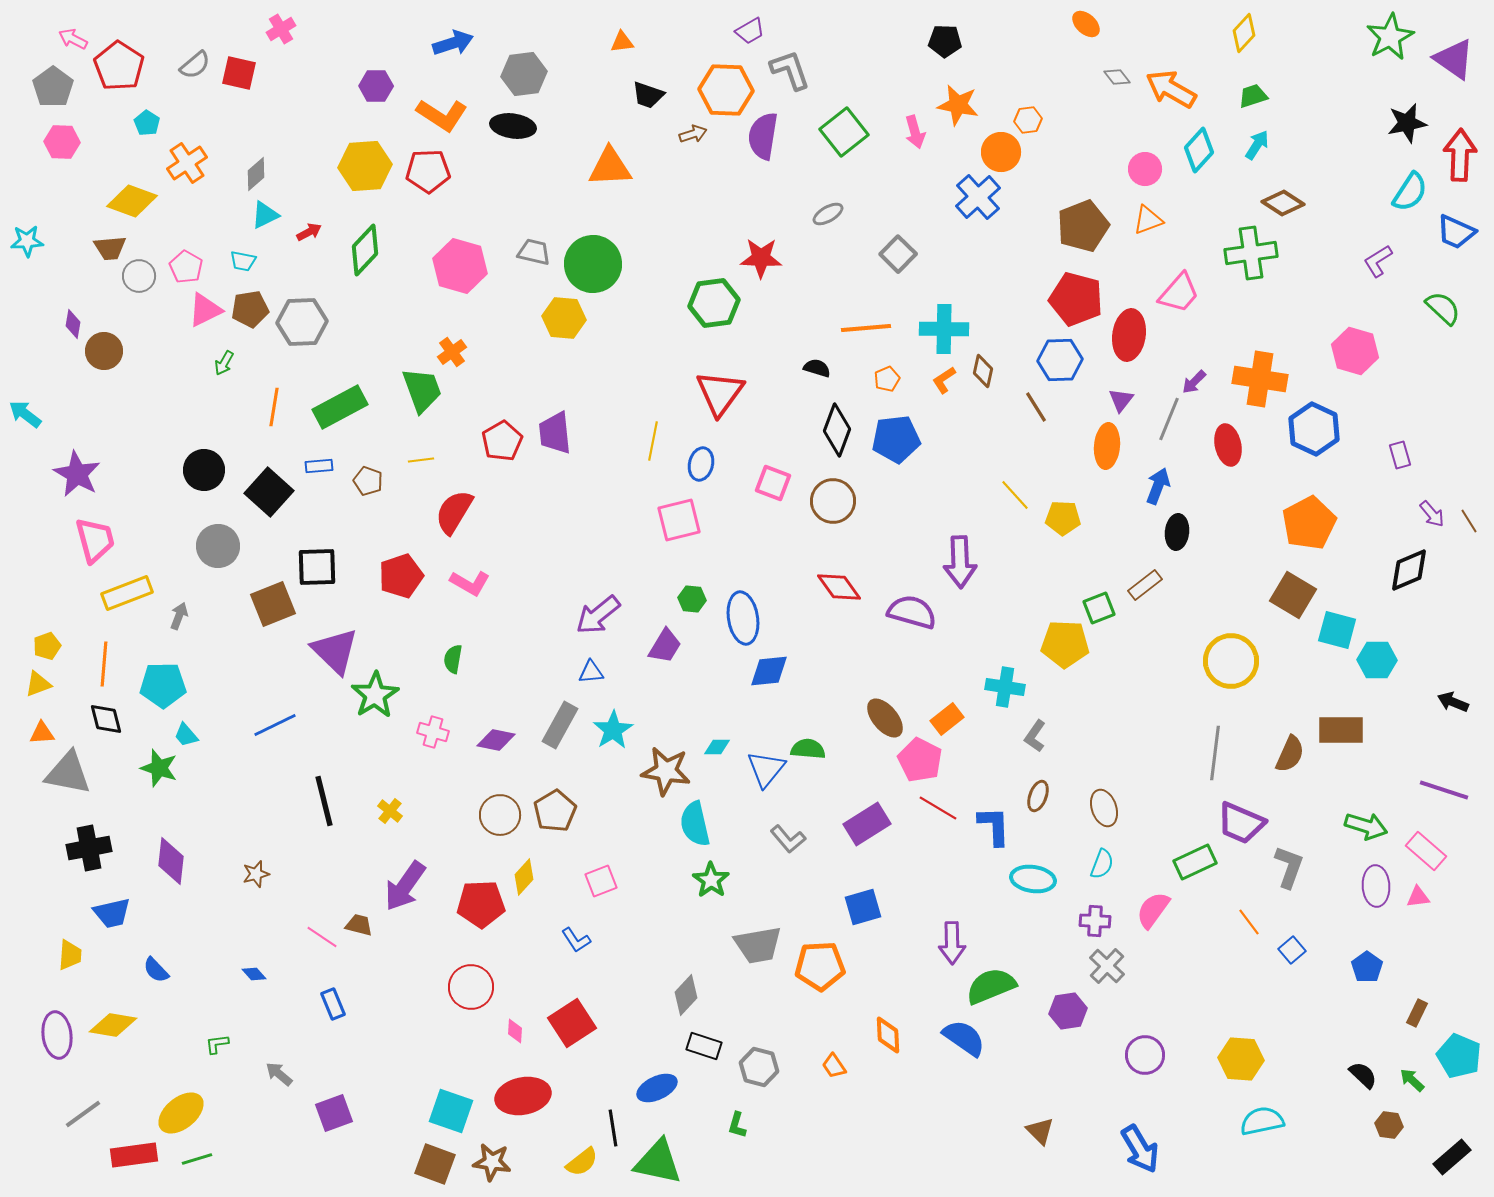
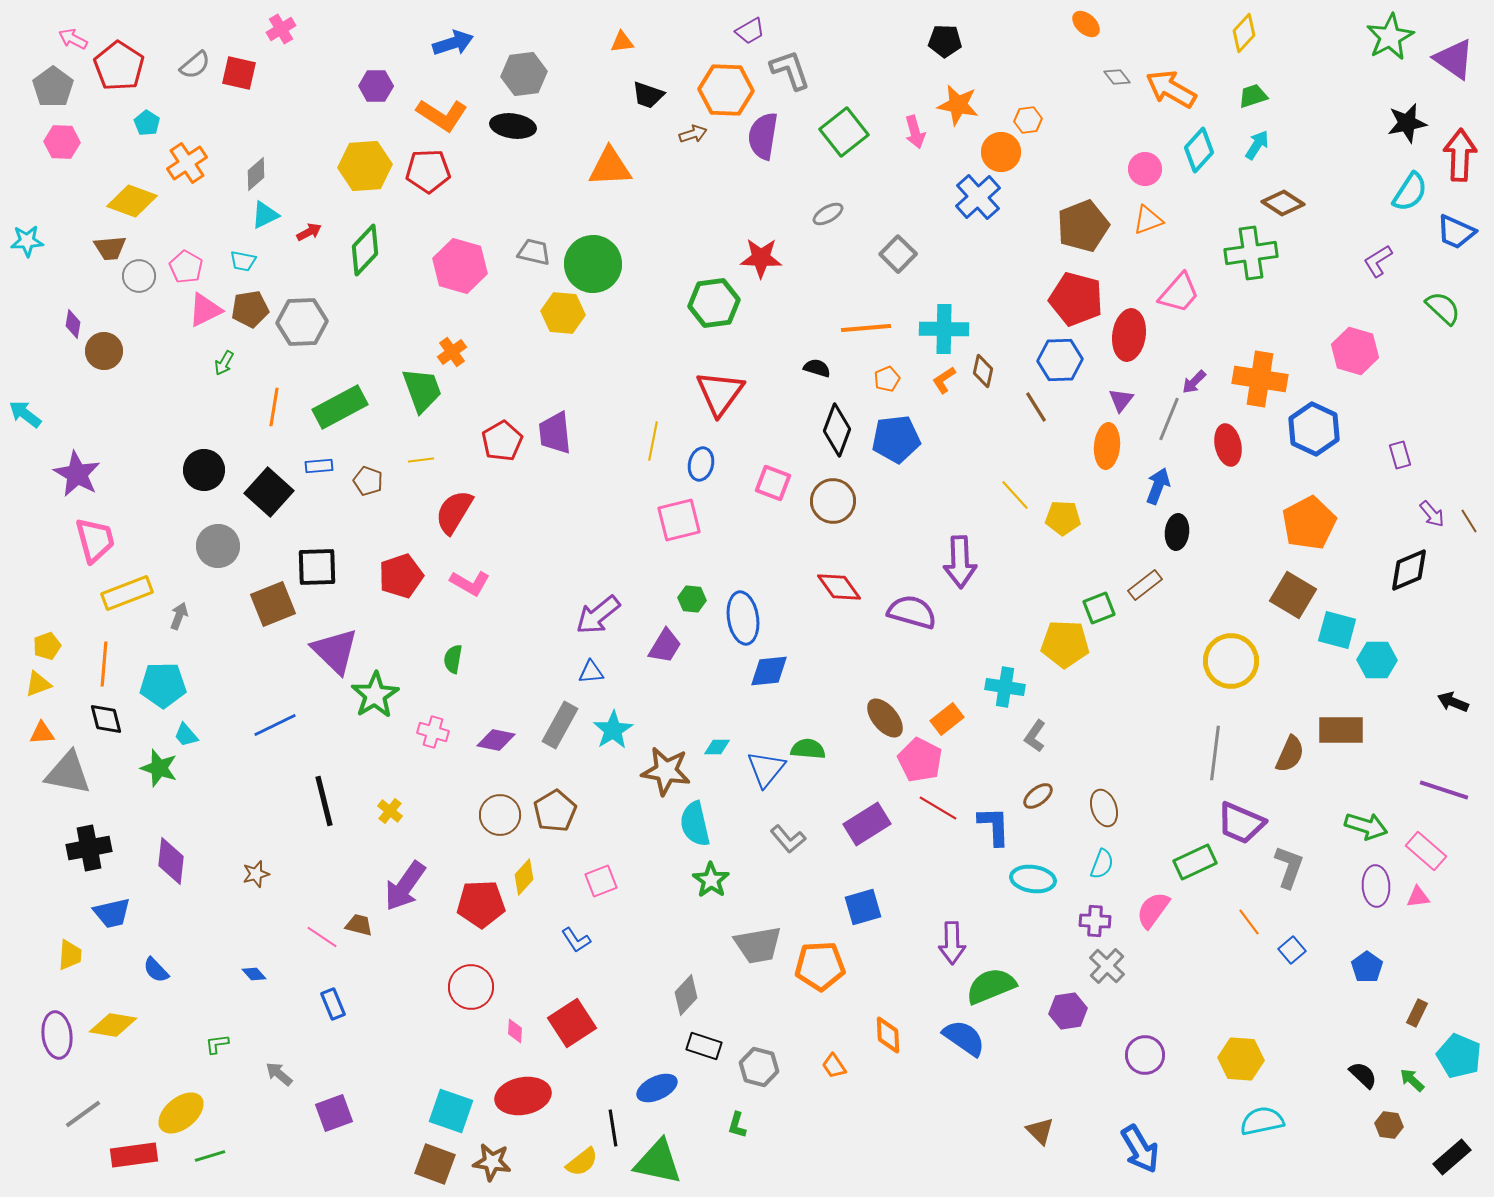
yellow hexagon at (564, 318): moved 1 px left, 5 px up
brown ellipse at (1038, 796): rotated 32 degrees clockwise
green line at (197, 1159): moved 13 px right, 3 px up
